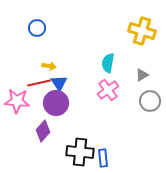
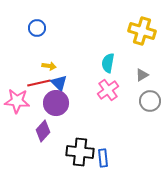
blue triangle: rotated 12 degrees counterclockwise
